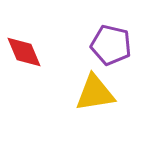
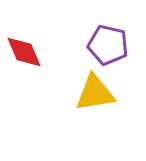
purple pentagon: moved 3 px left
